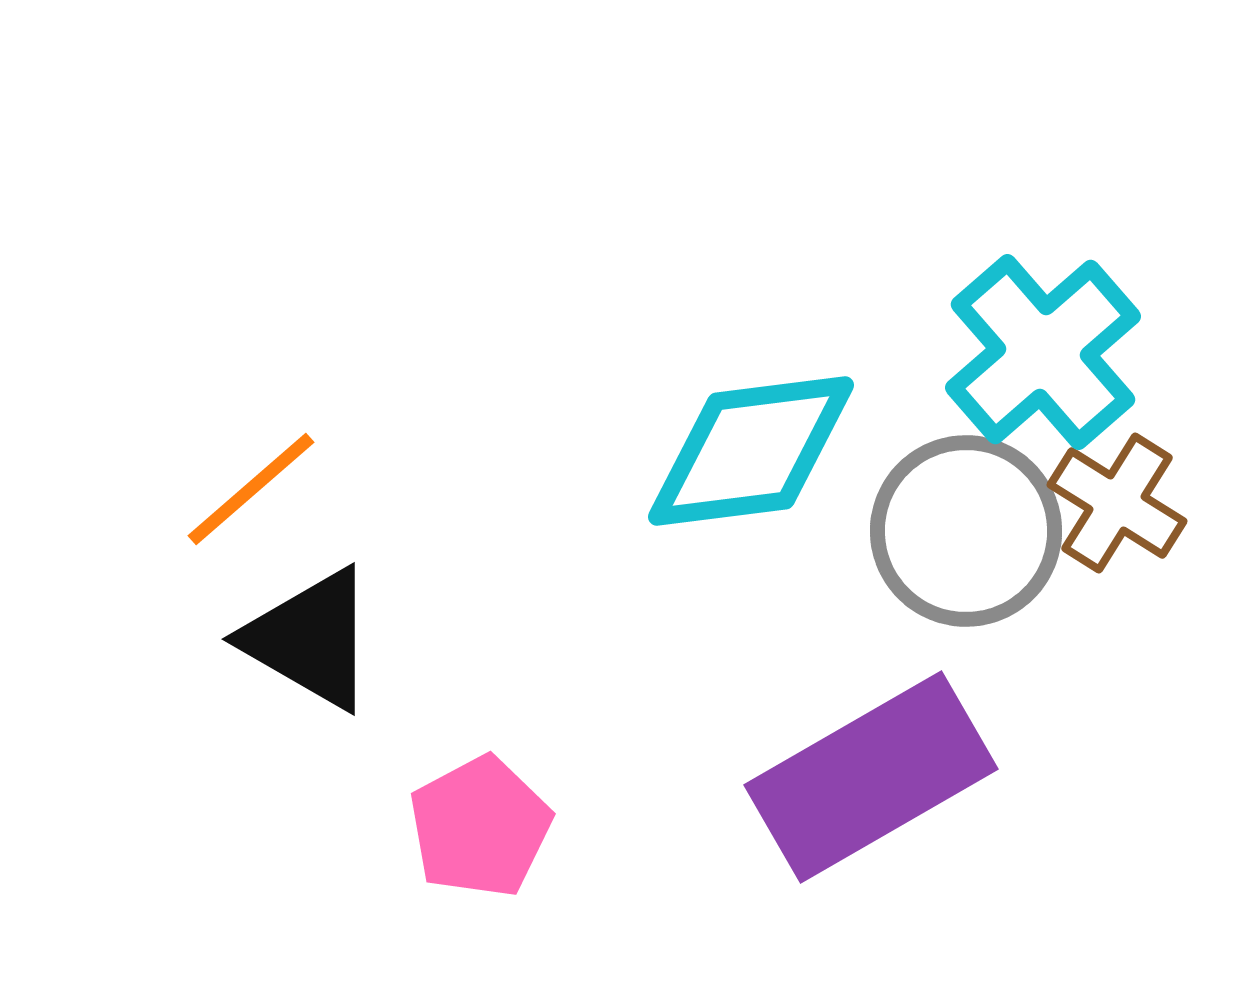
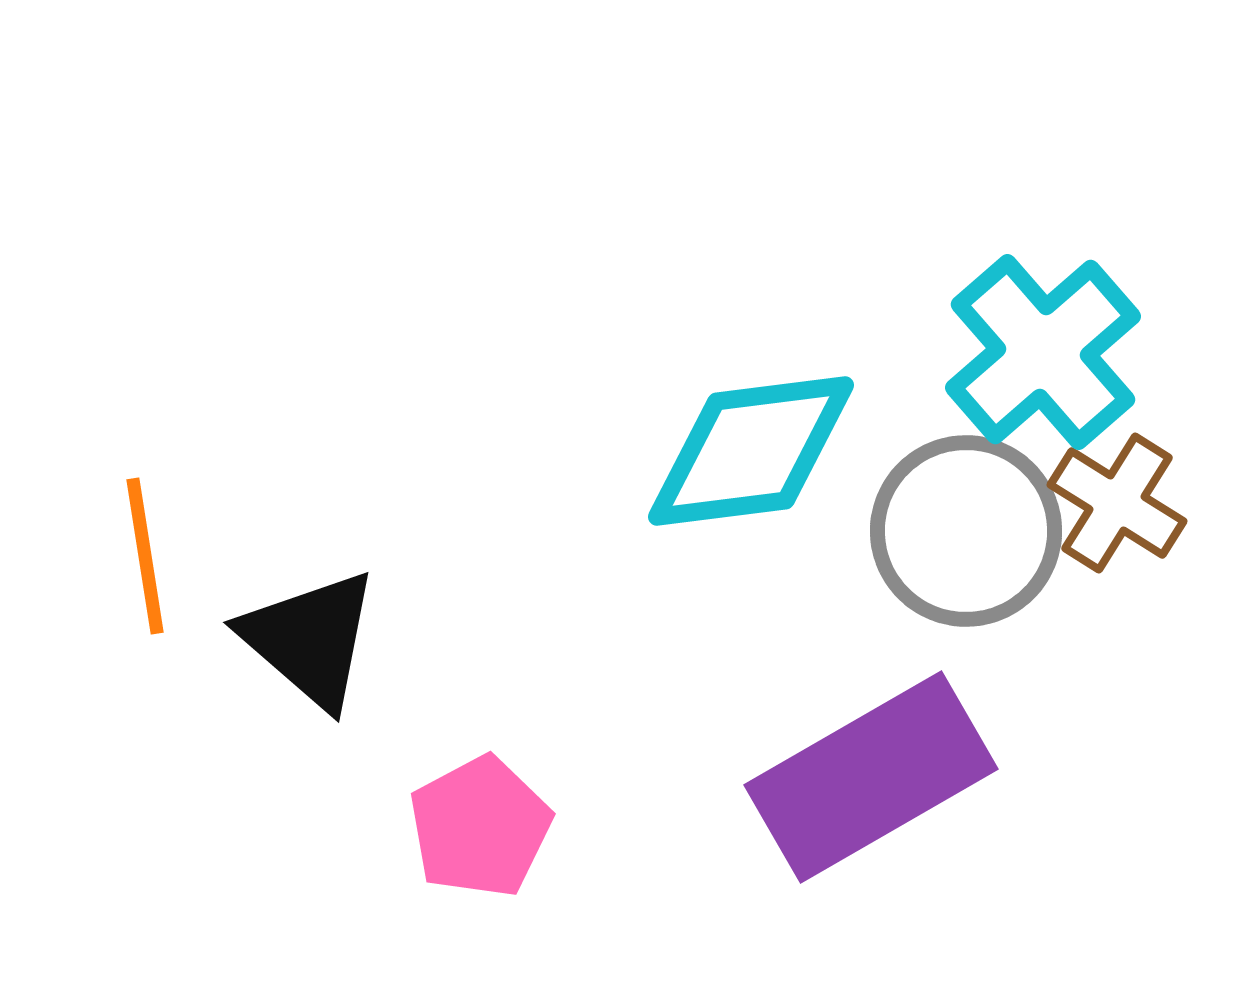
orange line: moved 106 px left, 67 px down; rotated 58 degrees counterclockwise
black triangle: rotated 11 degrees clockwise
